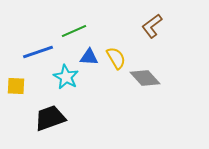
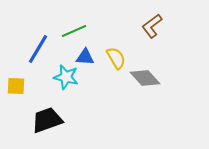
blue line: moved 3 px up; rotated 40 degrees counterclockwise
blue triangle: moved 4 px left
cyan star: rotated 15 degrees counterclockwise
black trapezoid: moved 3 px left, 2 px down
